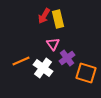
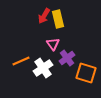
white cross: rotated 18 degrees clockwise
